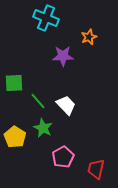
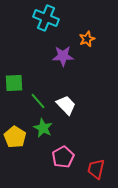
orange star: moved 2 px left, 2 px down
